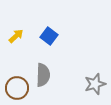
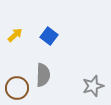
yellow arrow: moved 1 px left, 1 px up
gray star: moved 2 px left, 2 px down
